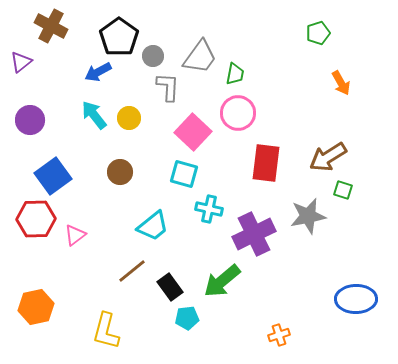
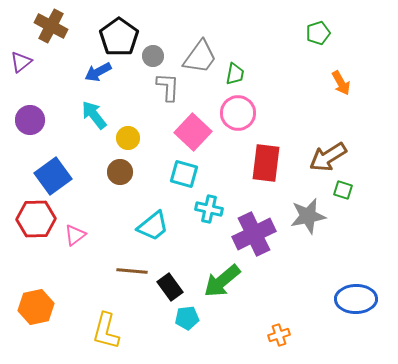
yellow circle: moved 1 px left, 20 px down
brown line: rotated 44 degrees clockwise
